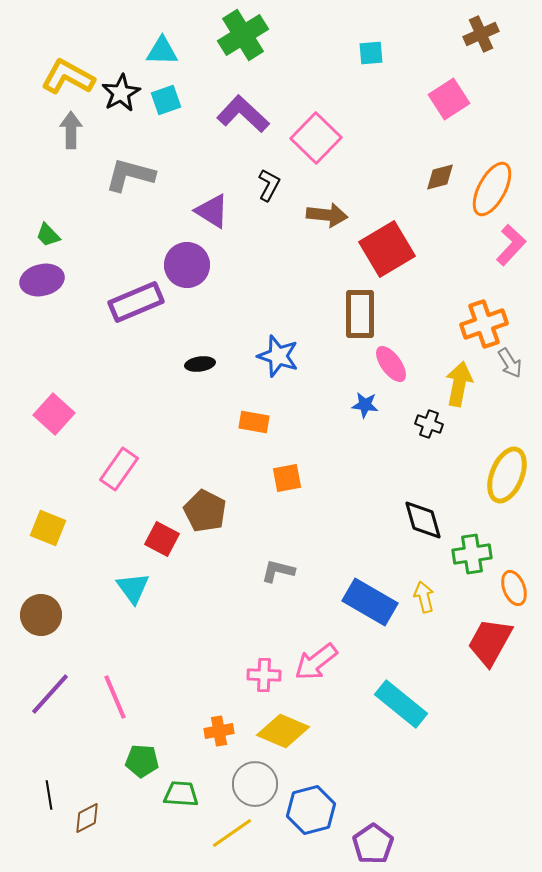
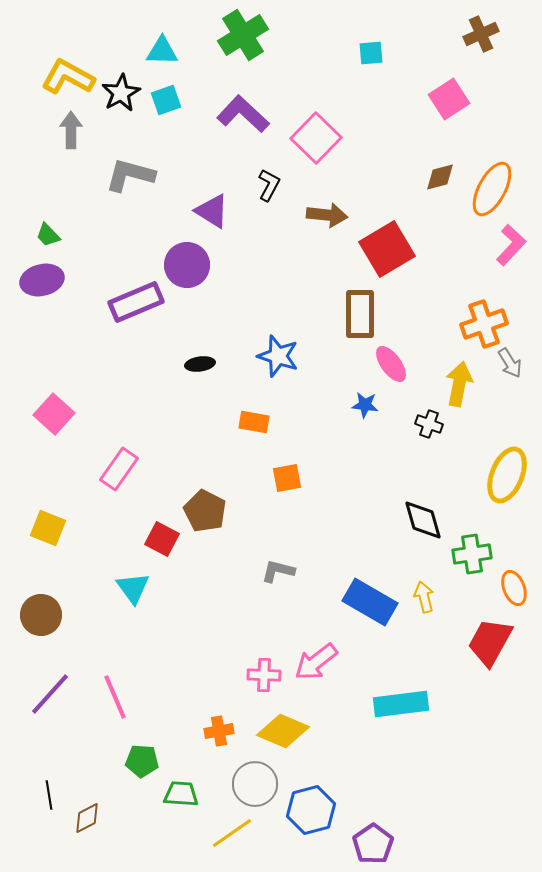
cyan rectangle at (401, 704): rotated 46 degrees counterclockwise
